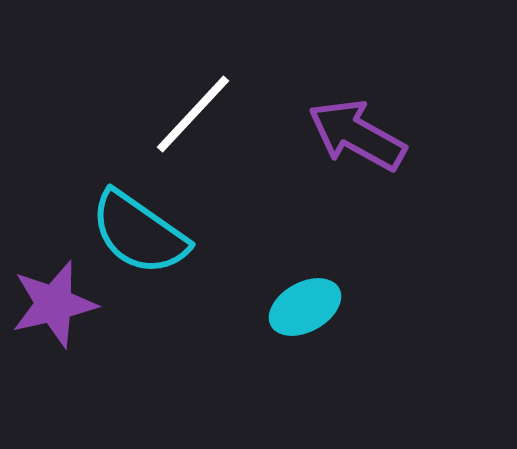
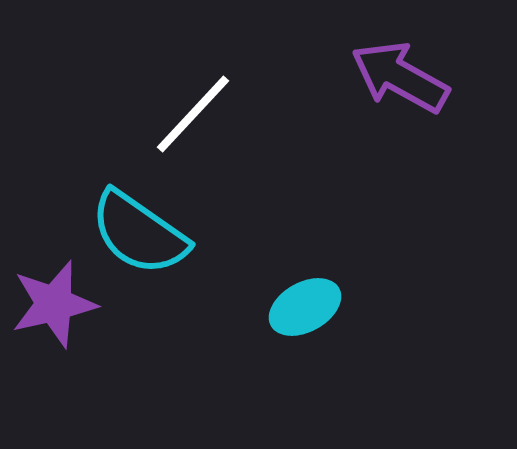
purple arrow: moved 43 px right, 58 px up
